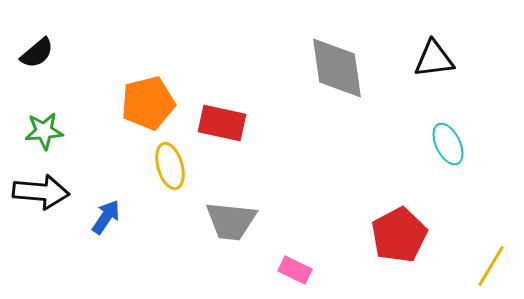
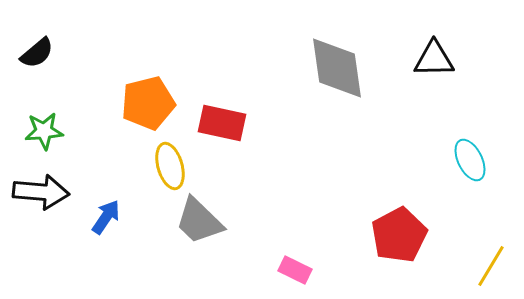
black triangle: rotated 6 degrees clockwise
cyan ellipse: moved 22 px right, 16 px down
gray trapezoid: moved 32 px left; rotated 38 degrees clockwise
